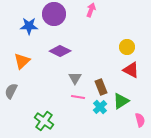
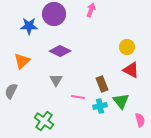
gray triangle: moved 19 px left, 2 px down
brown rectangle: moved 1 px right, 3 px up
green triangle: rotated 36 degrees counterclockwise
cyan cross: moved 1 px up; rotated 32 degrees clockwise
